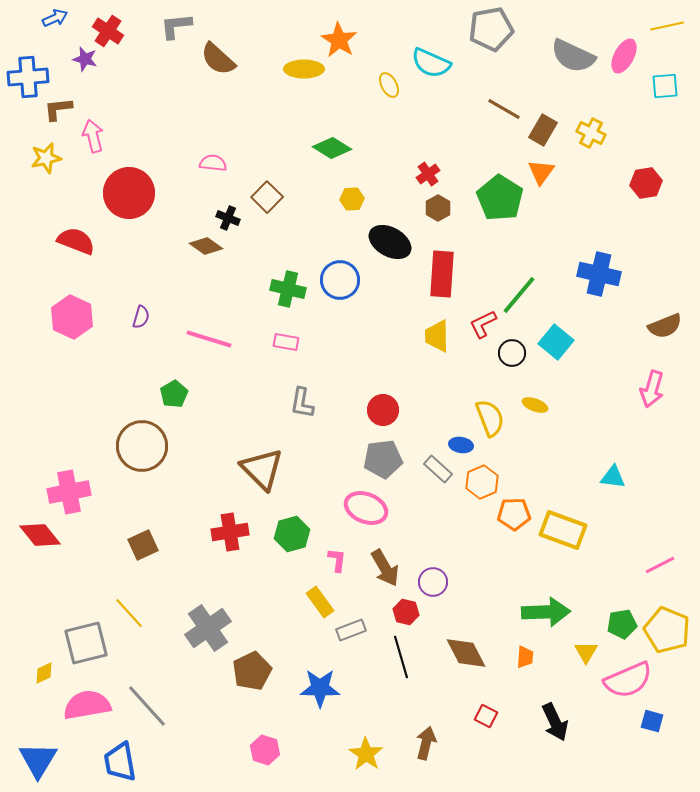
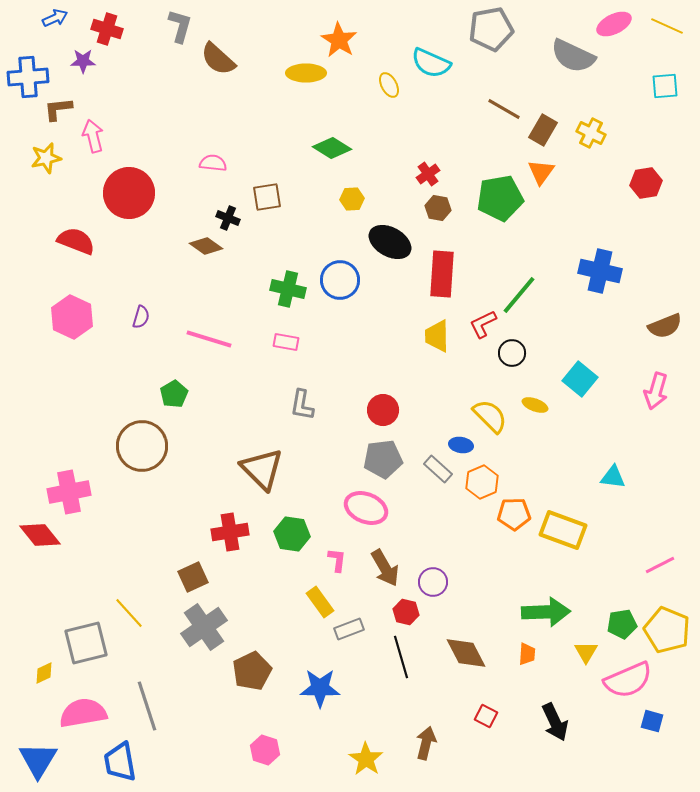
gray L-shape at (176, 26): moved 4 px right; rotated 112 degrees clockwise
yellow line at (667, 26): rotated 36 degrees clockwise
red cross at (108, 31): moved 1 px left, 2 px up; rotated 16 degrees counterclockwise
pink ellipse at (624, 56): moved 10 px left, 32 px up; rotated 36 degrees clockwise
purple star at (85, 59): moved 2 px left, 2 px down; rotated 15 degrees counterclockwise
yellow ellipse at (304, 69): moved 2 px right, 4 px down
brown square at (267, 197): rotated 36 degrees clockwise
green pentagon at (500, 198): rotated 30 degrees clockwise
brown hexagon at (438, 208): rotated 20 degrees counterclockwise
blue cross at (599, 274): moved 1 px right, 3 px up
cyan square at (556, 342): moved 24 px right, 37 px down
pink arrow at (652, 389): moved 4 px right, 2 px down
gray L-shape at (302, 403): moved 2 px down
yellow semicircle at (490, 418): moved 2 px up; rotated 24 degrees counterclockwise
green hexagon at (292, 534): rotated 24 degrees clockwise
brown square at (143, 545): moved 50 px right, 32 px down
gray cross at (208, 628): moved 4 px left, 1 px up
gray rectangle at (351, 630): moved 2 px left, 1 px up
orange trapezoid at (525, 657): moved 2 px right, 3 px up
pink semicircle at (87, 705): moved 4 px left, 8 px down
gray line at (147, 706): rotated 24 degrees clockwise
yellow star at (366, 754): moved 5 px down
